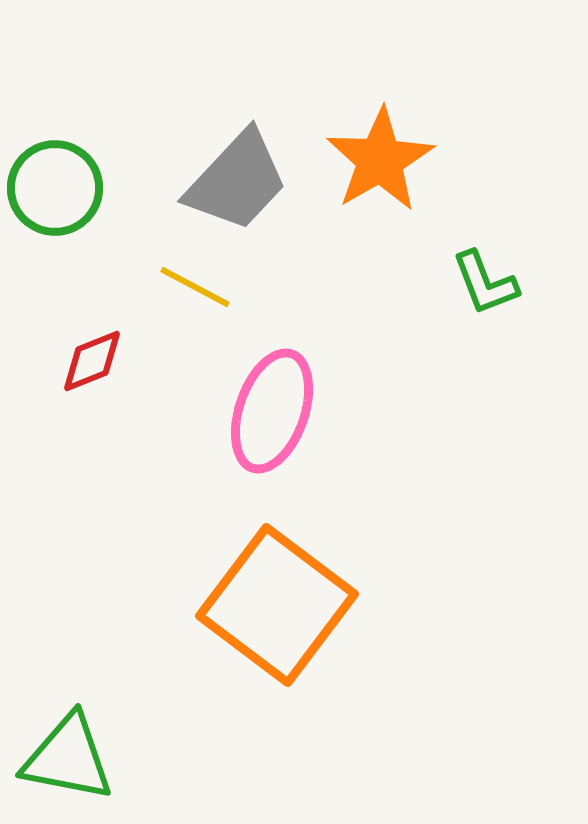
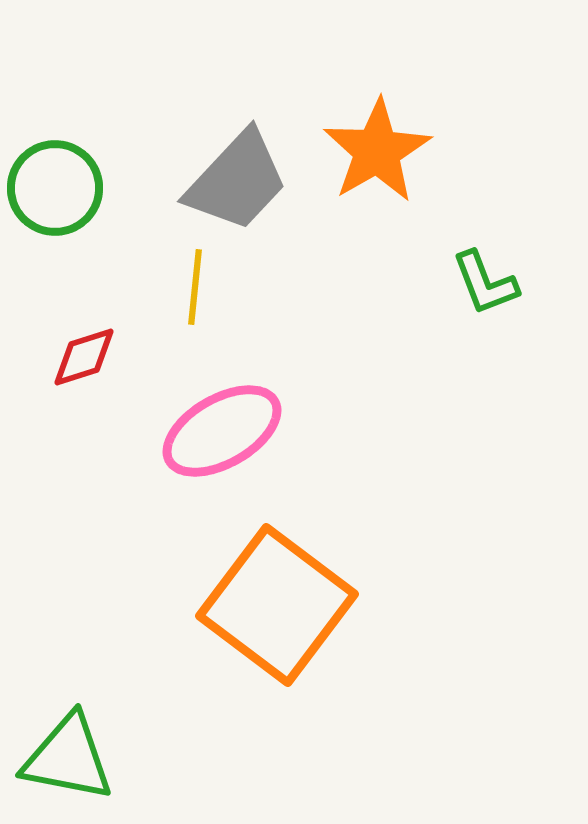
orange star: moved 3 px left, 9 px up
yellow line: rotated 68 degrees clockwise
red diamond: moved 8 px left, 4 px up; rotated 4 degrees clockwise
pink ellipse: moved 50 px left, 20 px down; rotated 41 degrees clockwise
